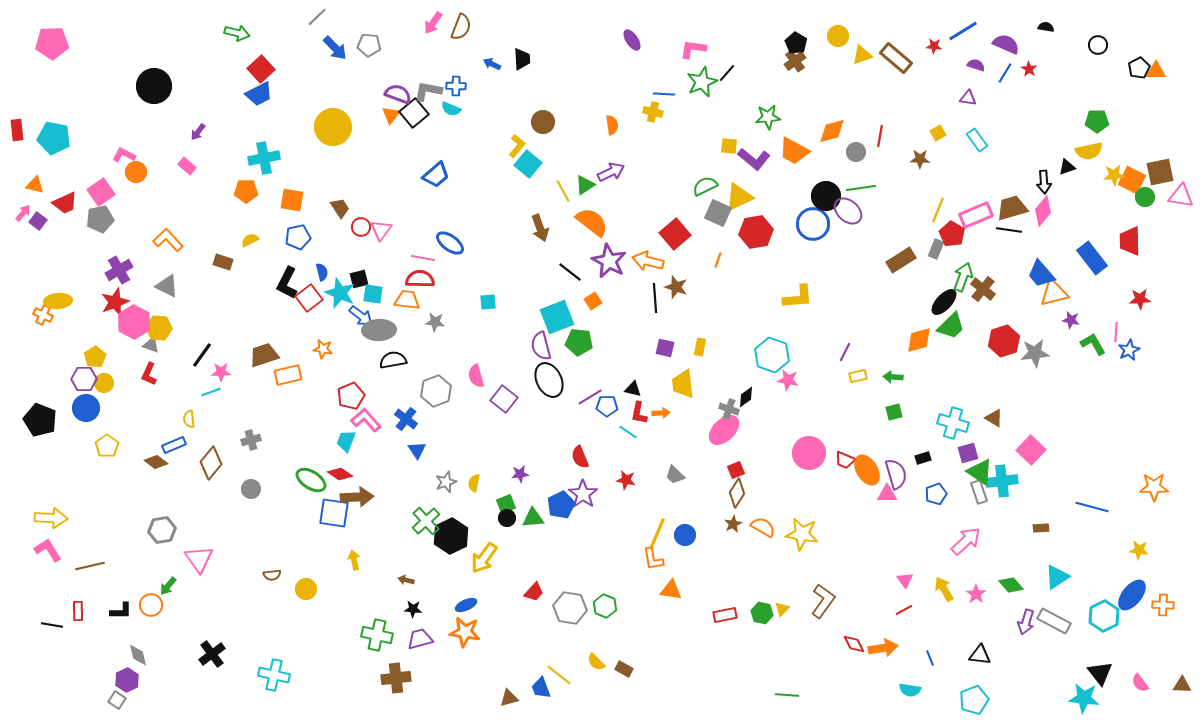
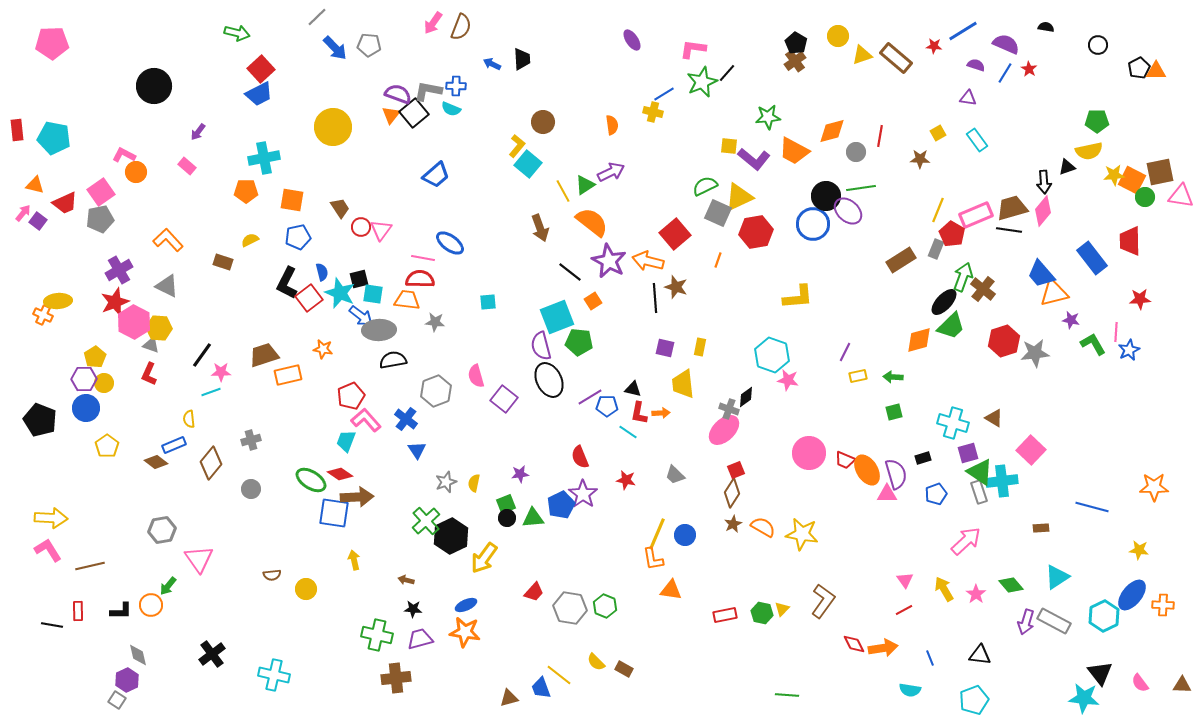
blue line at (664, 94): rotated 35 degrees counterclockwise
brown diamond at (737, 493): moved 5 px left
